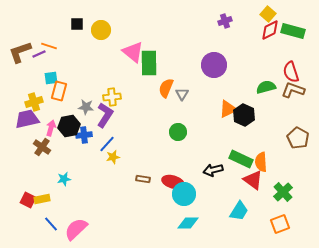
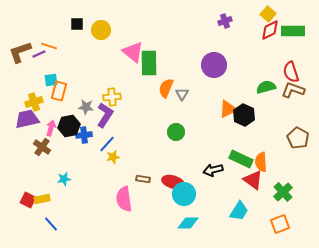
green rectangle at (293, 31): rotated 15 degrees counterclockwise
cyan square at (51, 78): moved 2 px down
green circle at (178, 132): moved 2 px left
pink semicircle at (76, 229): moved 48 px right, 30 px up; rotated 55 degrees counterclockwise
